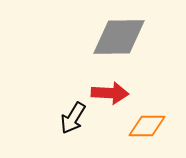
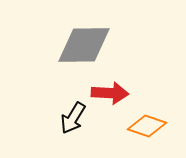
gray diamond: moved 35 px left, 8 px down
orange diamond: rotated 18 degrees clockwise
